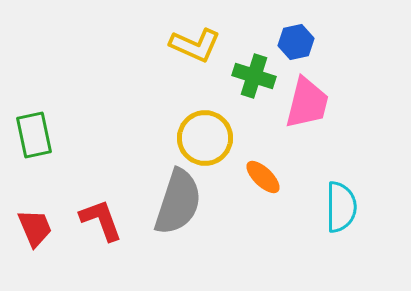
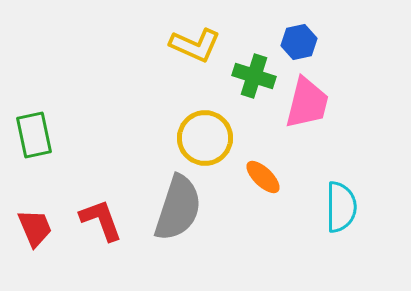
blue hexagon: moved 3 px right
gray semicircle: moved 6 px down
